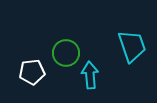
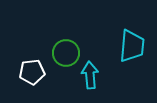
cyan trapezoid: rotated 24 degrees clockwise
